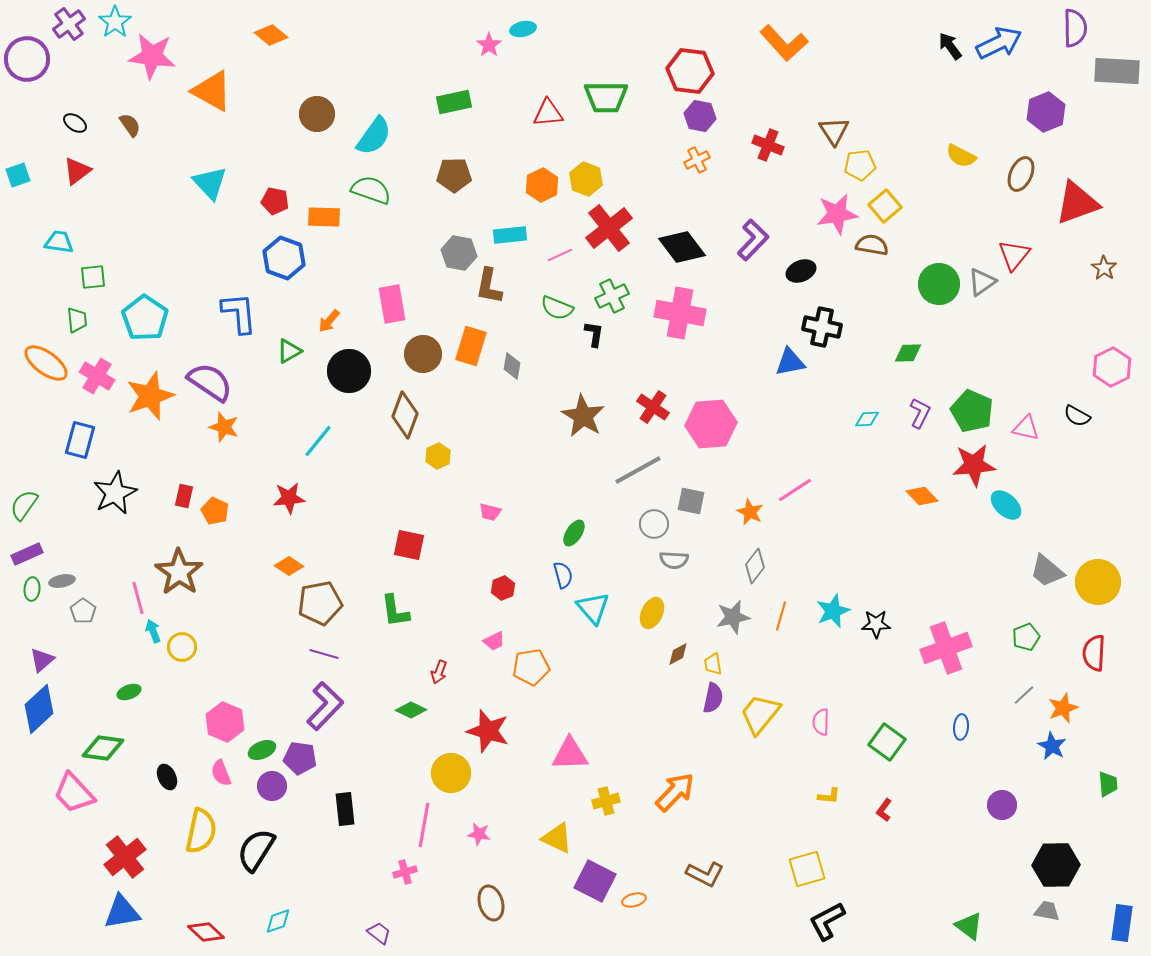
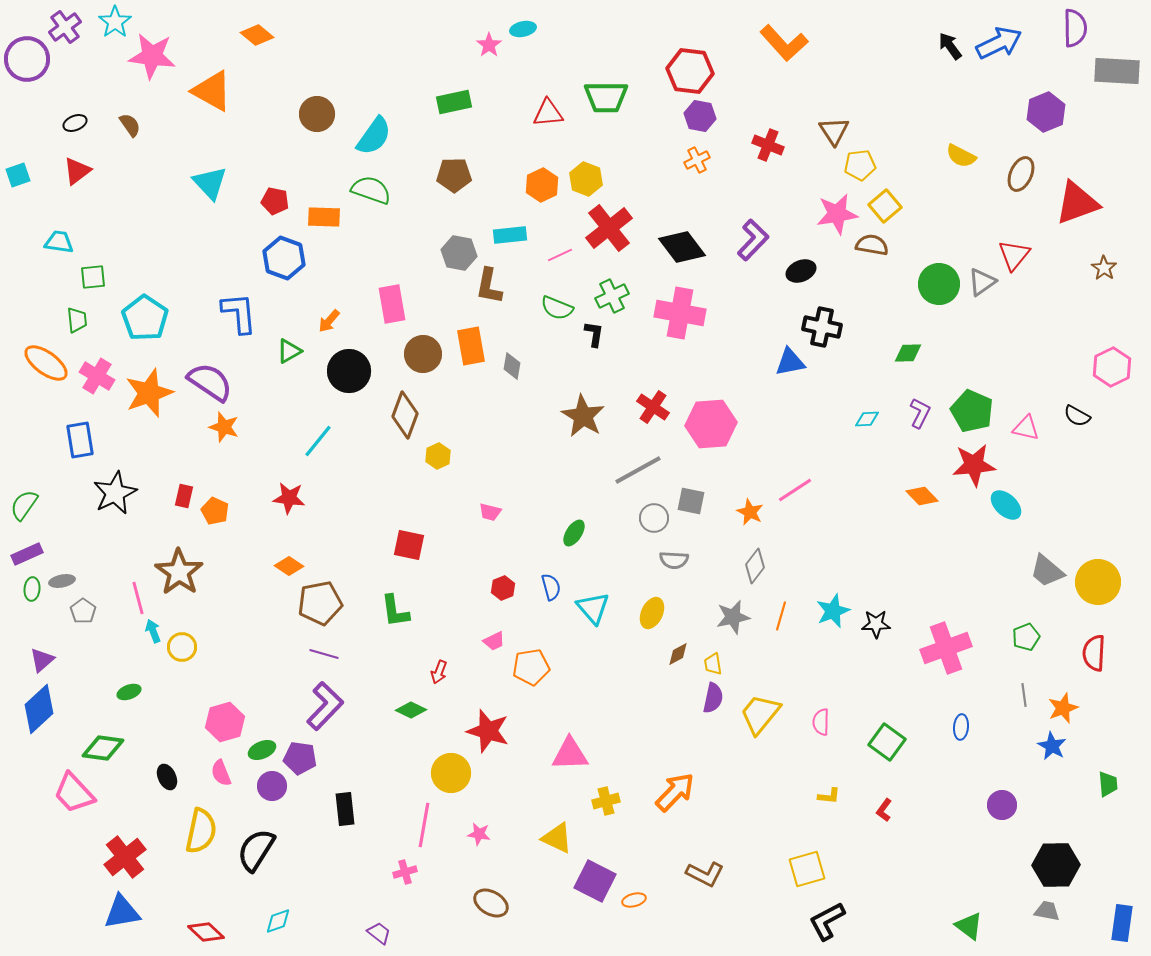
purple cross at (69, 24): moved 4 px left, 3 px down
orange diamond at (271, 35): moved 14 px left
black ellipse at (75, 123): rotated 55 degrees counterclockwise
orange rectangle at (471, 346): rotated 27 degrees counterclockwise
orange star at (150, 396): moved 1 px left, 3 px up
blue rectangle at (80, 440): rotated 24 degrees counterclockwise
red star at (289, 498): rotated 12 degrees clockwise
gray circle at (654, 524): moved 6 px up
blue semicircle at (563, 575): moved 12 px left, 12 px down
gray line at (1024, 695): rotated 55 degrees counterclockwise
pink hexagon at (225, 722): rotated 21 degrees clockwise
brown ellipse at (491, 903): rotated 44 degrees counterclockwise
